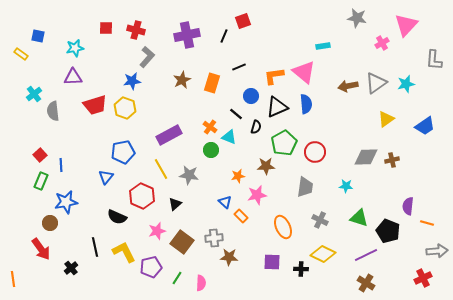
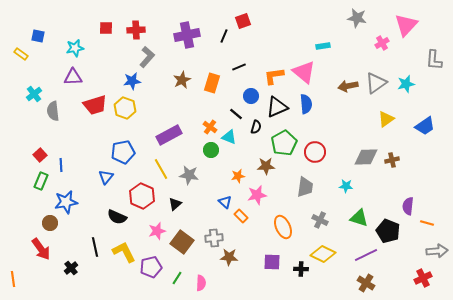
red cross at (136, 30): rotated 18 degrees counterclockwise
